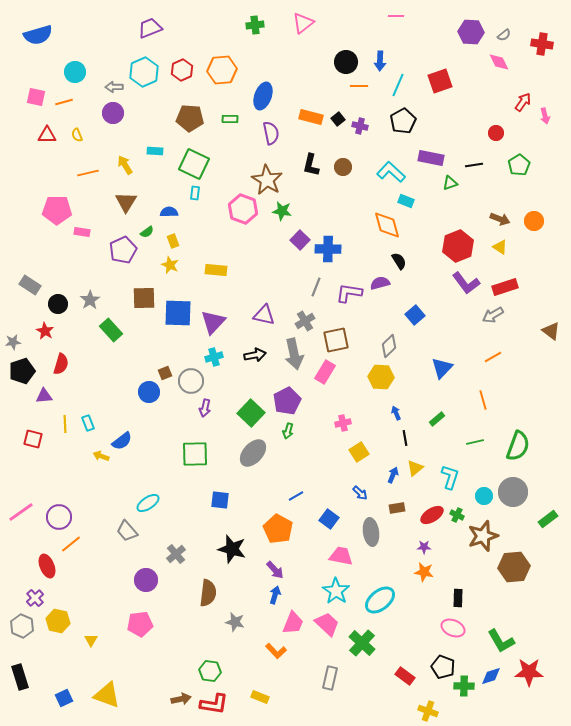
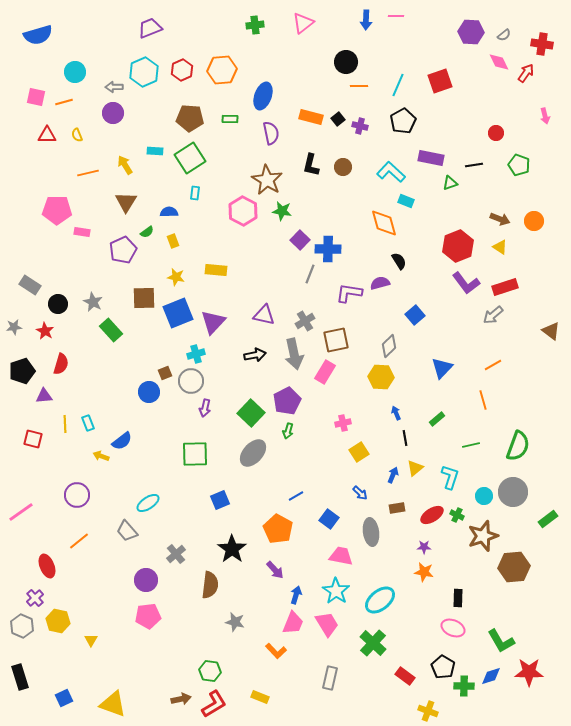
blue arrow at (380, 61): moved 14 px left, 41 px up
red arrow at (523, 102): moved 3 px right, 29 px up
green square at (194, 164): moved 4 px left, 6 px up; rotated 32 degrees clockwise
green pentagon at (519, 165): rotated 20 degrees counterclockwise
pink hexagon at (243, 209): moved 2 px down; rotated 8 degrees clockwise
orange diamond at (387, 225): moved 3 px left, 2 px up
yellow star at (170, 265): moved 6 px right, 12 px down; rotated 12 degrees counterclockwise
gray line at (316, 287): moved 6 px left, 13 px up
gray star at (90, 300): moved 3 px right, 2 px down; rotated 12 degrees counterclockwise
blue square at (178, 313): rotated 24 degrees counterclockwise
gray arrow at (493, 315): rotated 10 degrees counterclockwise
gray star at (13, 342): moved 1 px right, 15 px up
cyan cross at (214, 357): moved 18 px left, 3 px up
orange line at (493, 357): moved 8 px down
green line at (475, 442): moved 4 px left, 3 px down
blue square at (220, 500): rotated 30 degrees counterclockwise
purple circle at (59, 517): moved 18 px right, 22 px up
orange line at (71, 544): moved 8 px right, 3 px up
black star at (232, 549): rotated 20 degrees clockwise
brown semicircle at (208, 593): moved 2 px right, 8 px up
blue arrow at (275, 595): moved 21 px right
pink pentagon at (140, 624): moved 8 px right, 8 px up
pink trapezoid at (327, 624): rotated 16 degrees clockwise
green cross at (362, 643): moved 11 px right
black pentagon at (443, 667): rotated 10 degrees clockwise
yellow triangle at (107, 695): moved 6 px right, 9 px down
red L-shape at (214, 704): rotated 40 degrees counterclockwise
